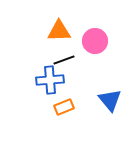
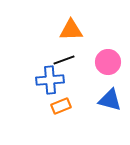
orange triangle: moved 12 px right, 1 px up
pink circle: moved 13 px right, 21 px down
blue triangle: rotated 35 degrees counterclockwise
orange rectangle: moved 3 px left, 1 px up
